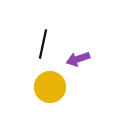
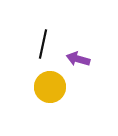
purple arrow: rotated 35 degrees clockwise
